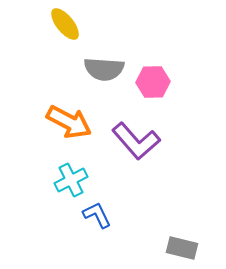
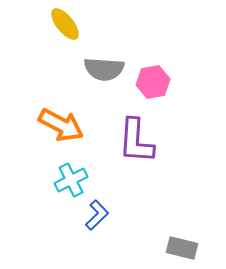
pink hexagon: rotated 8 degrees counterclockwise
orange arrow: moved 8 px left, 3 px down
purple L-shape: rotated 45 degrees clockwise
blue L-shape: rotated 72 degrees clockwise
